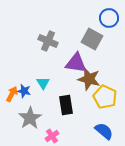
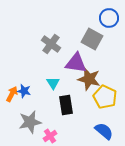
gray cross: moved 3 px right, 3 px down; rotated 12 degrees clockwise
cyan triangle: moved 10 px right
gray star: moved 4 px down; rotated 20 degrees clockwise
pink cross: moved 2 px left
